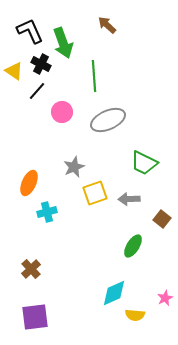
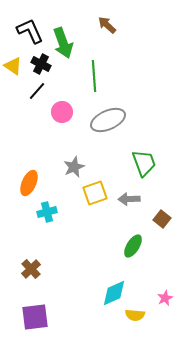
yellow triangle: moved 1 px left, 5 px up
green trapezoid: rotated 136 degrees counterclockwise
